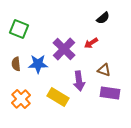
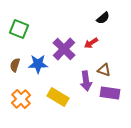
brown semicircle: moved 1 px left, 1 px down; rotated 24 degrees clockwise
purple arrow: moved 7 px right
